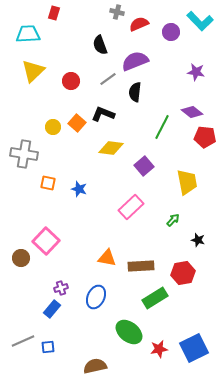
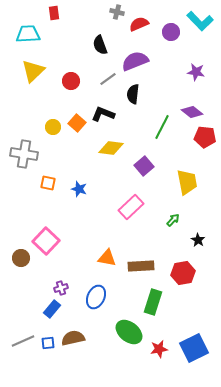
red rectangle at (54, 13): rotated 24 degrees counterclockwise
black semicircle at (135, 92): moved 2 px left, 2 px down
black star at (198, 240): rotated 16 degrees clockwise
green rectangle at (155, 298): moved 2 px left, 4 px down; rotated 40 degrees counterclockwise
blue square at (48, 347): moved 4 px up
brown semicircle at (95, 366): moved 22 px left, 28 px up
